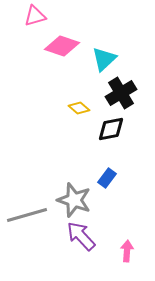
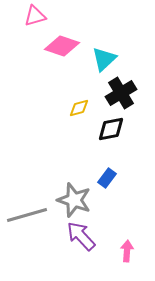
yellow diamond: rotated 55 degrees counterclockwise
